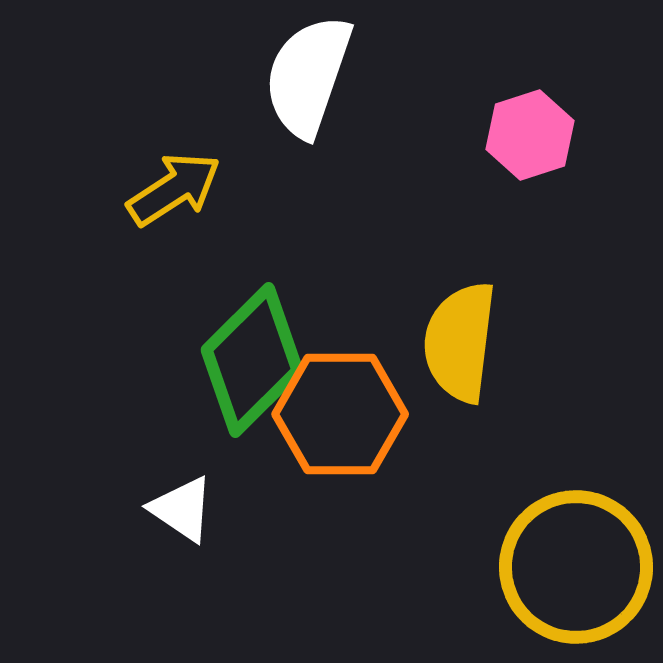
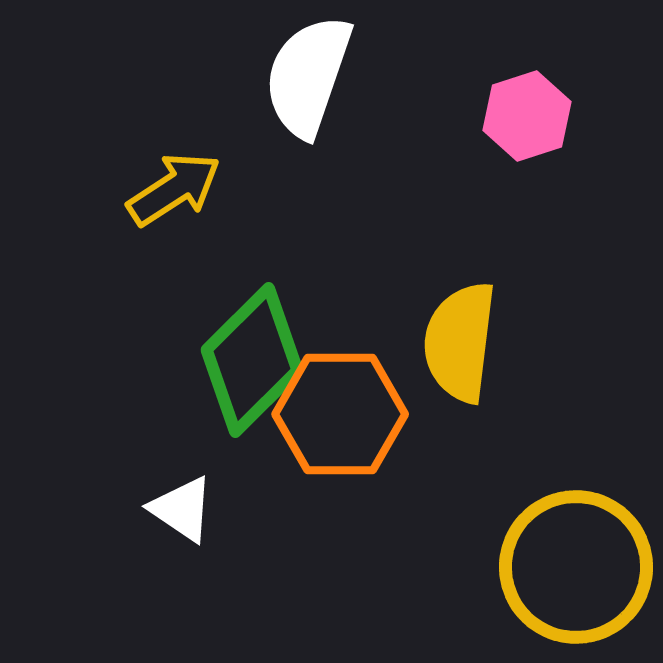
pink hexagon: moved 3 px left, 19 px up
